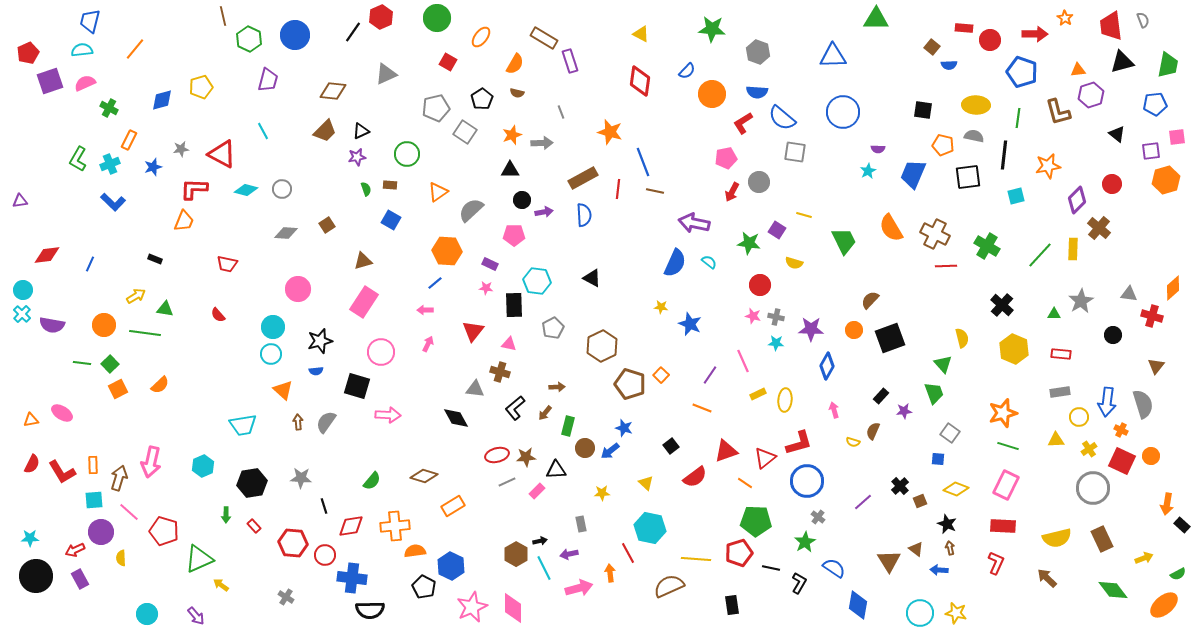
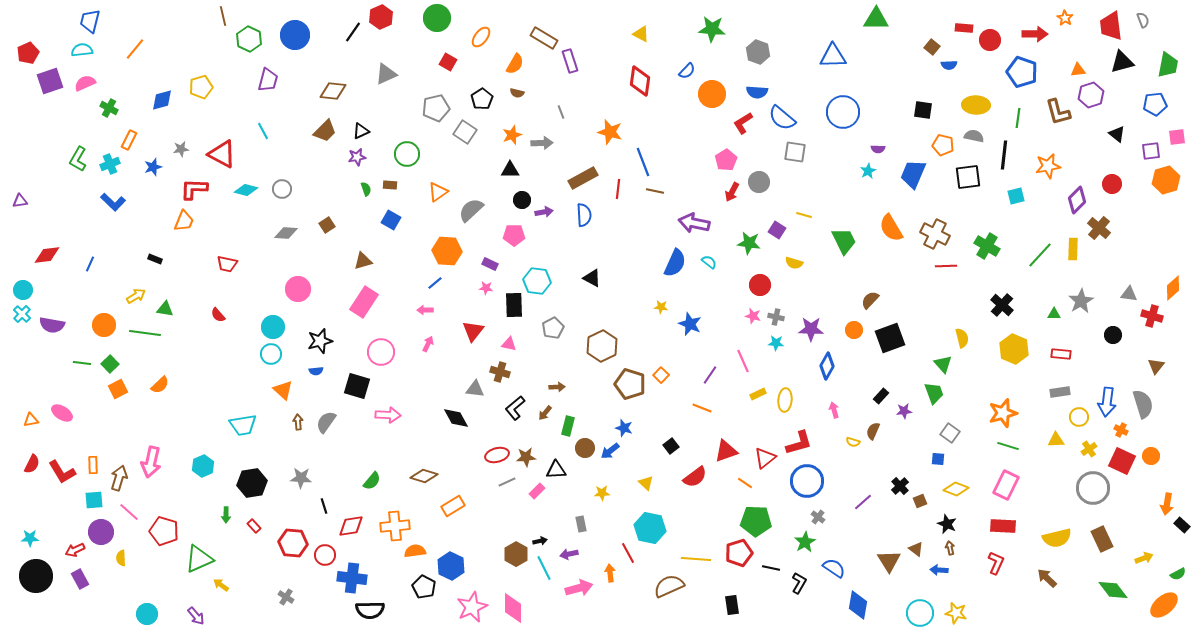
pink pentagon at (726, 158): moved 2 px down; rotated 20 degrees counterclockwise
